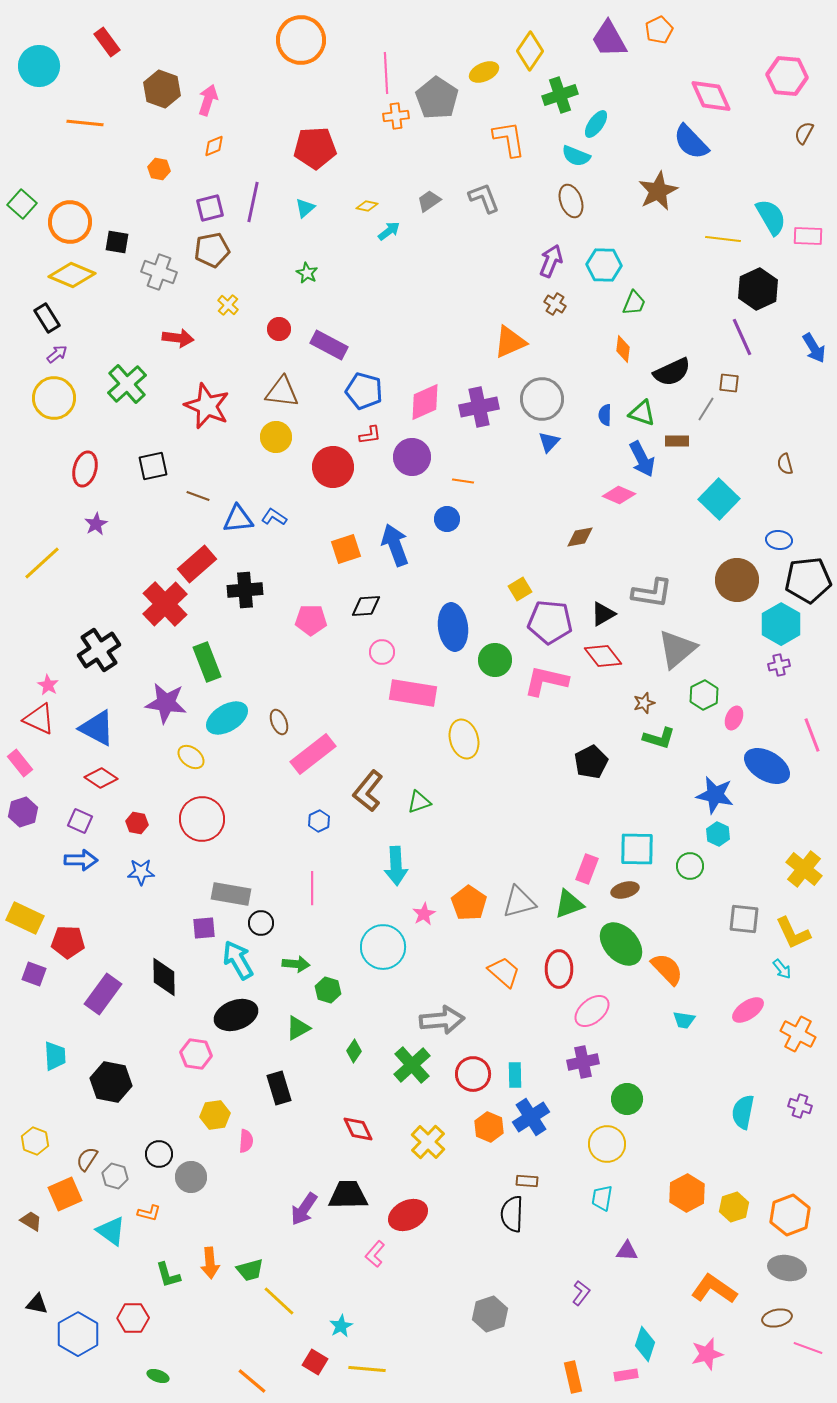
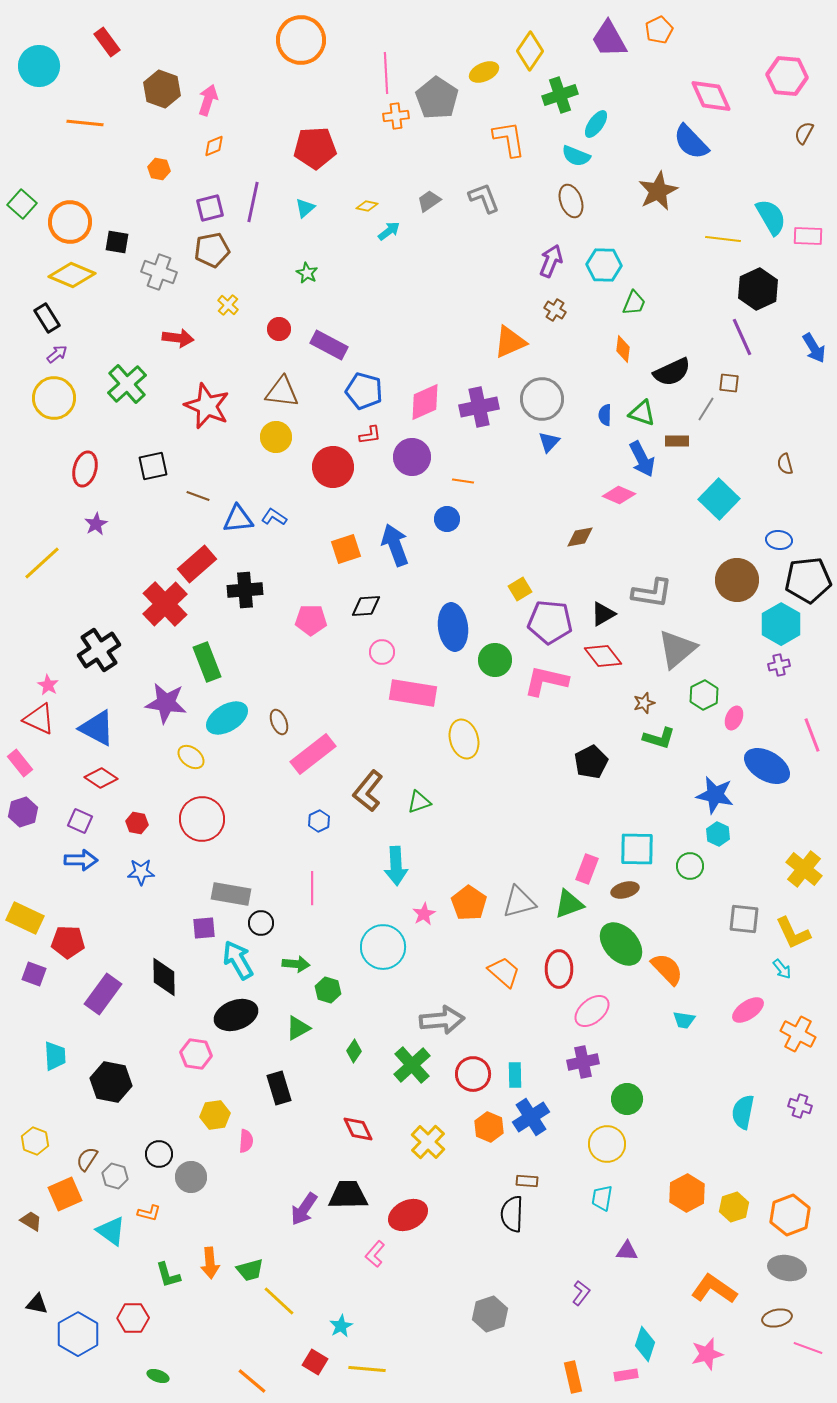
brown cross at (555, 304): moved 6 px down
